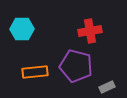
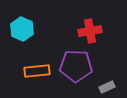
cyan hexagon: rotated 25 degrees clockwise
purple pentagon: rotated 12 degrees counterclockwise
orange rectangle: moved 2 px right, 1 px up
